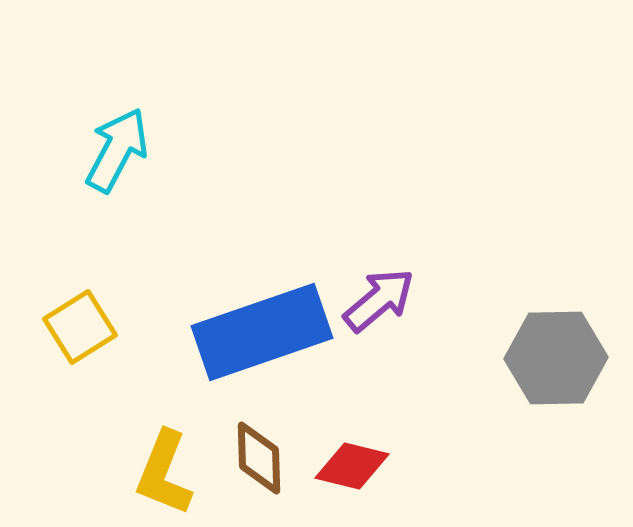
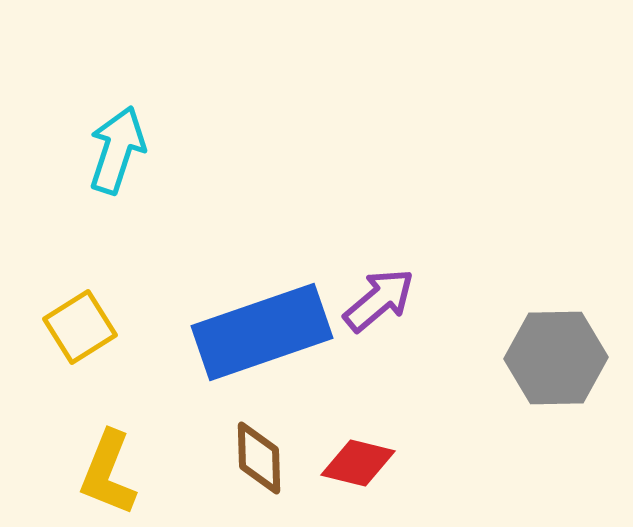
cyan arrow: rotated 10 degrees counterclockwise
red diamond: moved 6 px right, 3 px up
yellow L-shape: moved 56 px left
